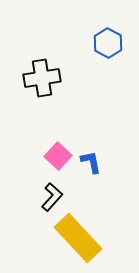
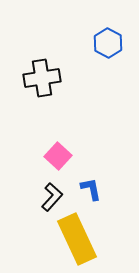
blue L-shape: moved 27 px down
yellow rectangle: moved 1 px left, 1 px down; rotated 18 degrees clockwise
